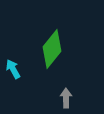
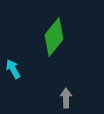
green diamond: moved 2 px right, 12 px up
